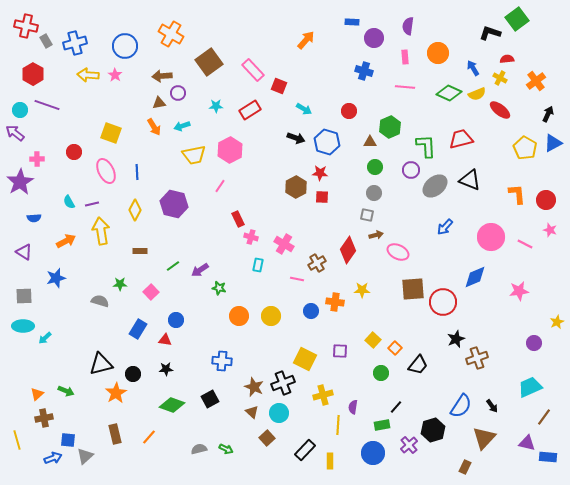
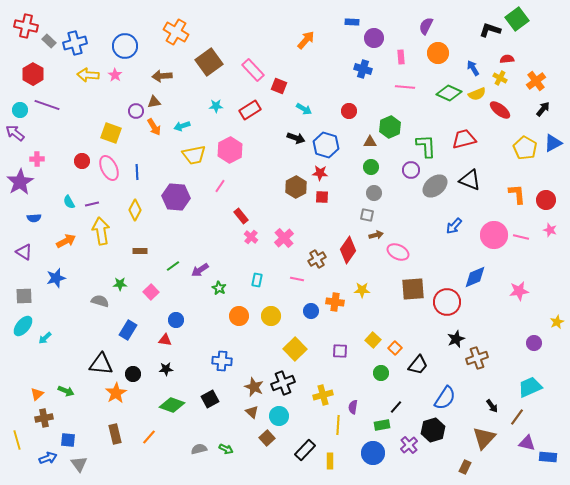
purple semicircle at (408, 26): moved 18 px right; rotated 18 degrees clockwise
black L-shape at (490, 33): moved 3 px up
orange cross at (171, 34): moved 5 px right, 2 px up
gray rectangle at (46, 41): moved 3 px right; rotated 16 degrees counterclockwise
pink rectangle at (405, 57): moved 4 px left
blue cross at (364, 71): moved 1 px left, 2 px up
purple circle at (178, 93): moved 42 px left, 18 px down
brown triangle at (159, 103): moved 5 px left, 1 px up
black arrow at (548, 114): moved 5 px left, 5 px up; rotated 14 degrees clockwise
red trapezoid at (461, 139): moved 3 px right
blue hexagon at (327, 142): moved 1 px left, 3 px down
red circle at (74, 152): moved 8 px right, 9 px down
green circle at (375, 167): moved 4 px left
pink ellipse at (106, 171): moved 3 px right, 3 px up
purple hexagon at (174, 204): moved 2 px right, 7 px up; rotated 8 degrees counterclockwise
red rectangle at (238, 219): moved 3 px right, 3 px up; rotated 14 degrees counterclockwise
blue arrow at (445, 227): moved 9 px right, 1 px up
pink cross at (251, 237): rotated 24 degrees clockwise
pink circle at (491, 237): moved 3 px right, 2 px up
pink cross at (284, 244): moved 6 px up; rotated 18 degrees clockwise
pink line at (525, 244): moved 4 px left, 7 px up; rotated 14 degrees counterclockwise
brown cross at (317, 263): moved 4 px up
cyan rectangle at (258, 265): moved 1 px left, 15 px down
green star at (219, 288): rotated 16 degrees clockwise
red circle at (443, 302): moved 4 px right
cyan ellipse at (23, 326): rotated 50 degrees counterclockwise
blue rectangle at (138, 329): moved 10 px left, 1 px down
yellow square at (305, 359): moved 10 px left, 10 px up; rotated 20 degrees clockwise
black triangle at (101, 364): rotated 20 degrees clockwise
blue semicircle at (461, 406): moved 16 px left, 8 px up
cyan circle at (279, 413): moved 3 px down
brown line at (544, 417): moved 27 px left
gray triangle at (85, 456): moved 6 px left, 8 px down; rotated 24 degrees counterclockwise
blue arrow at (53, 458): moved 5 px left
